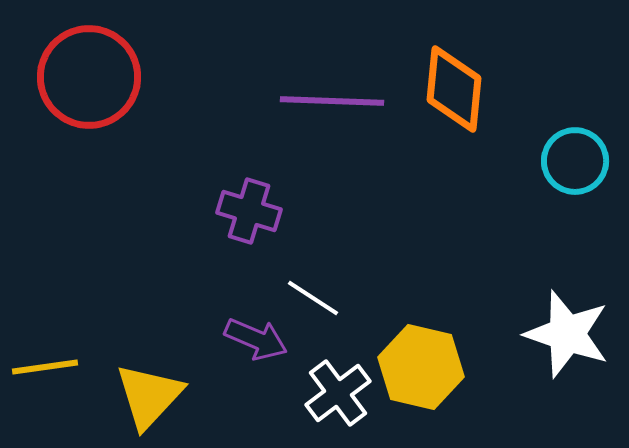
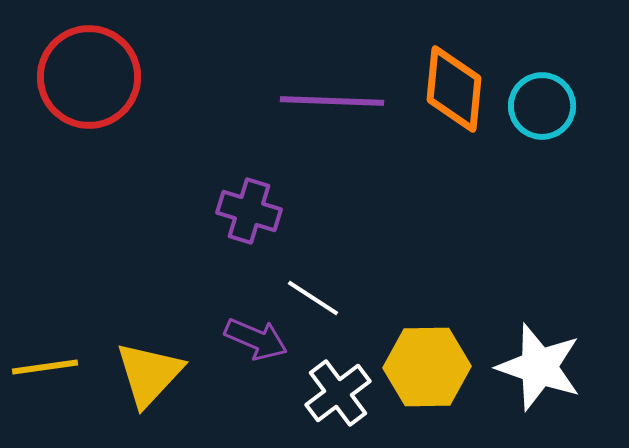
cyan circle: moved 33 px left, 55 px up
white star: moved 28 px left, 33 px down
yellow hexagon: moved 6 px right; rotated 14 degrees counterclockwise
yellow triangle: moved 22 px up
